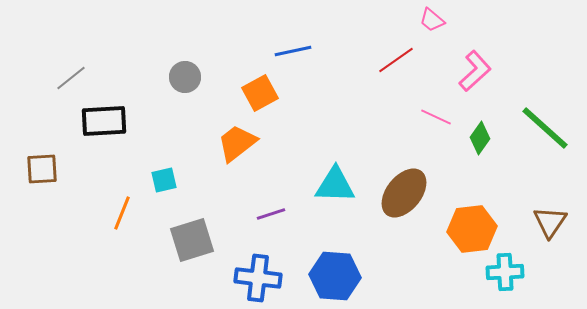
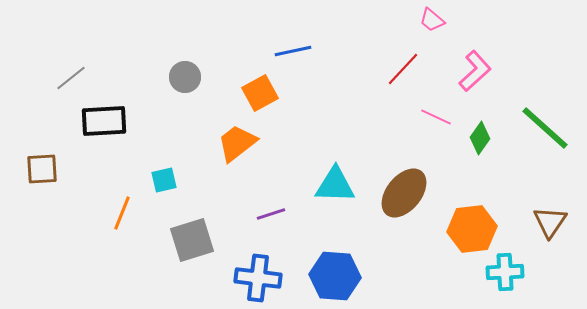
red line: moved 7 px right, 9 px down; rotated 12 degrees counterclockwise
